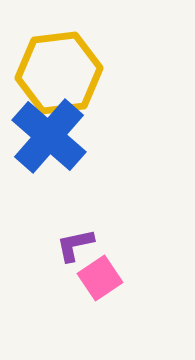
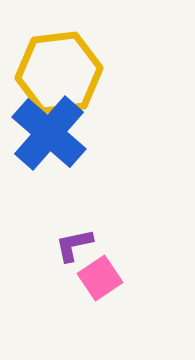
blue cross: moved 3 px up
purple L-shape: moved 1 px left
